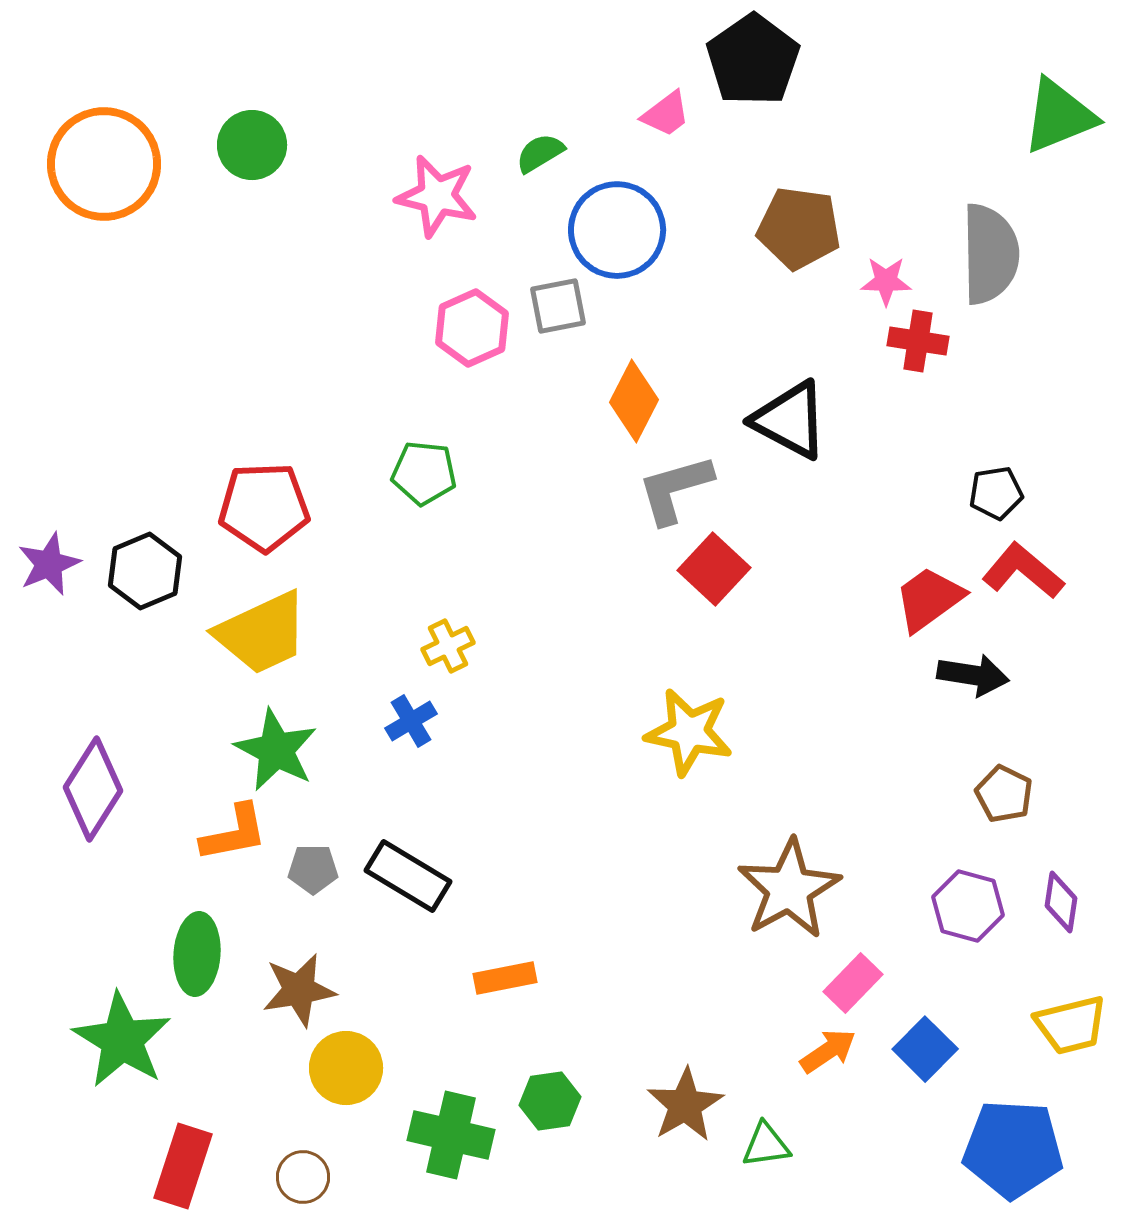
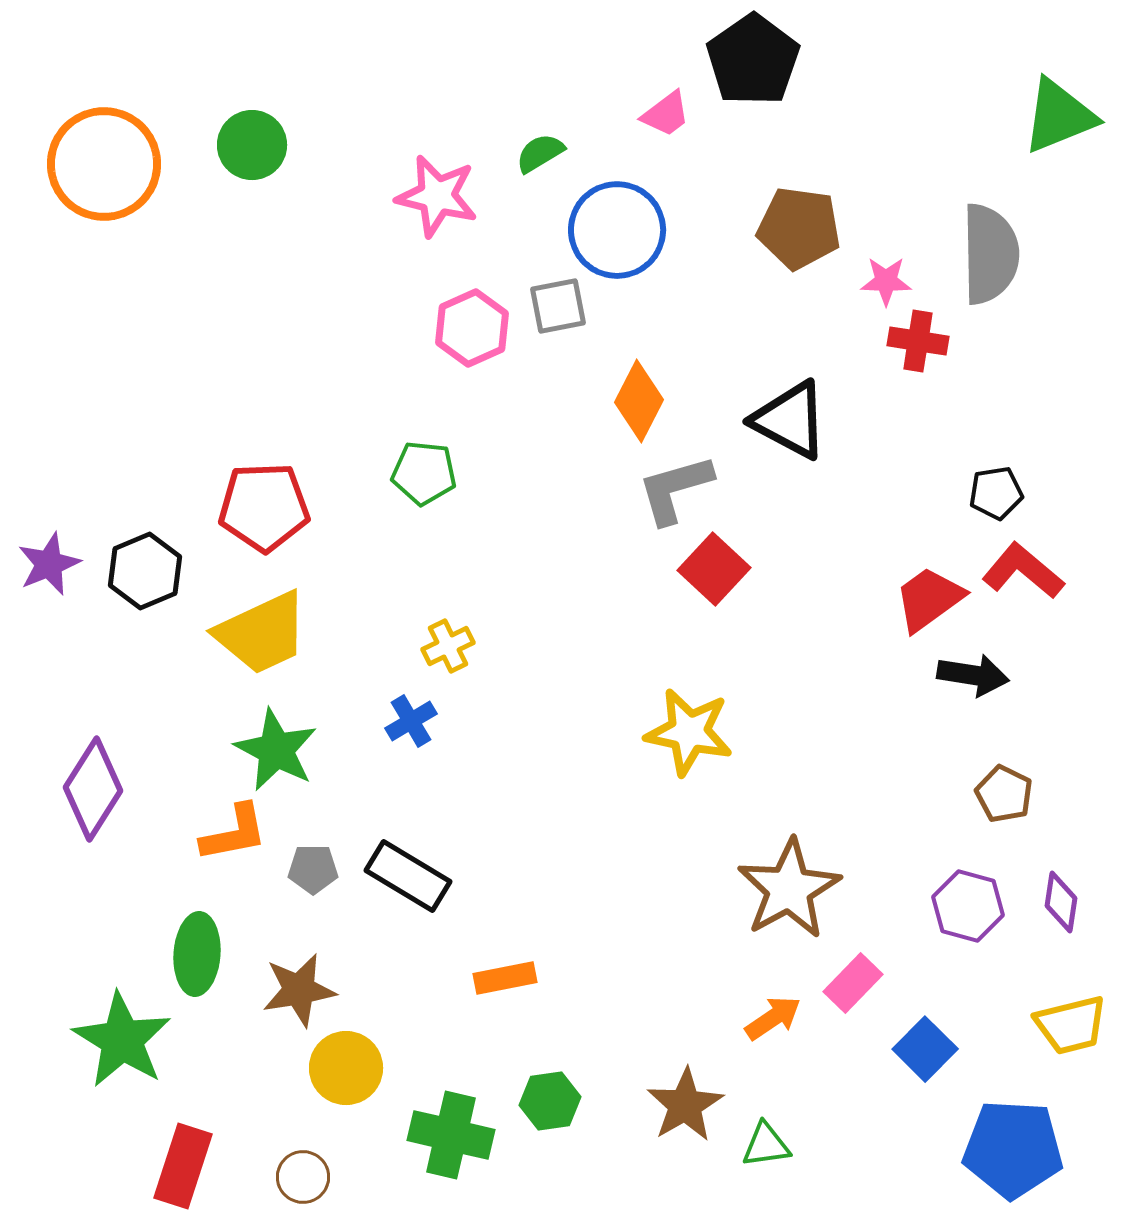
orange diamond at (634, 401): moved 5 px right
orange arrow at (828, 1051): moved 55 px left, 33 px up
